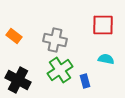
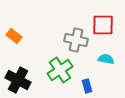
gray cross: moved 21 px right
blue rectangle: moved 2 px right, 5 px down
